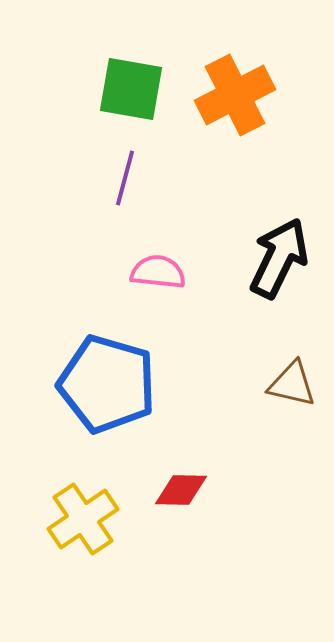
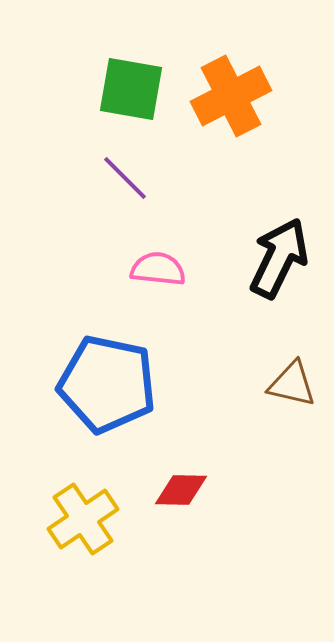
orange cross: moved 4 px left, 1 px down
purple line: rotated 60 degrees counterclockwise
pink semicircle: moved 3 px up
blue pentagon: rotated 4 degrees counterclockwise
